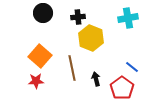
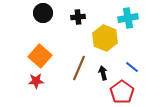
yellow hexagon: moved 14 px right
brown line: moved 7 px right; rotated 35 degrees clockwise
black arrow: moved 7 px right, 6 px up
red pentagon: moved 4 px down
